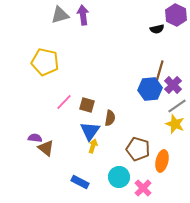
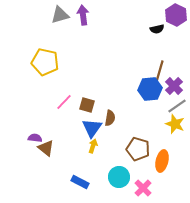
purple cross: moved 1 px right, 1 px down
blue triangle: moved 2 px right, 3 px up
